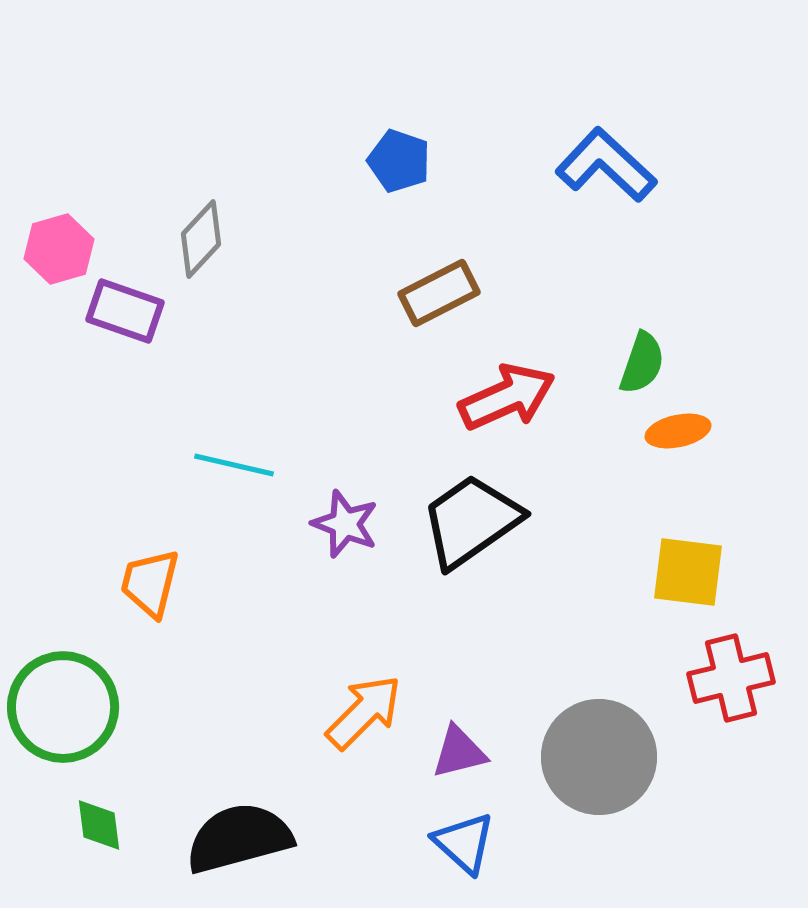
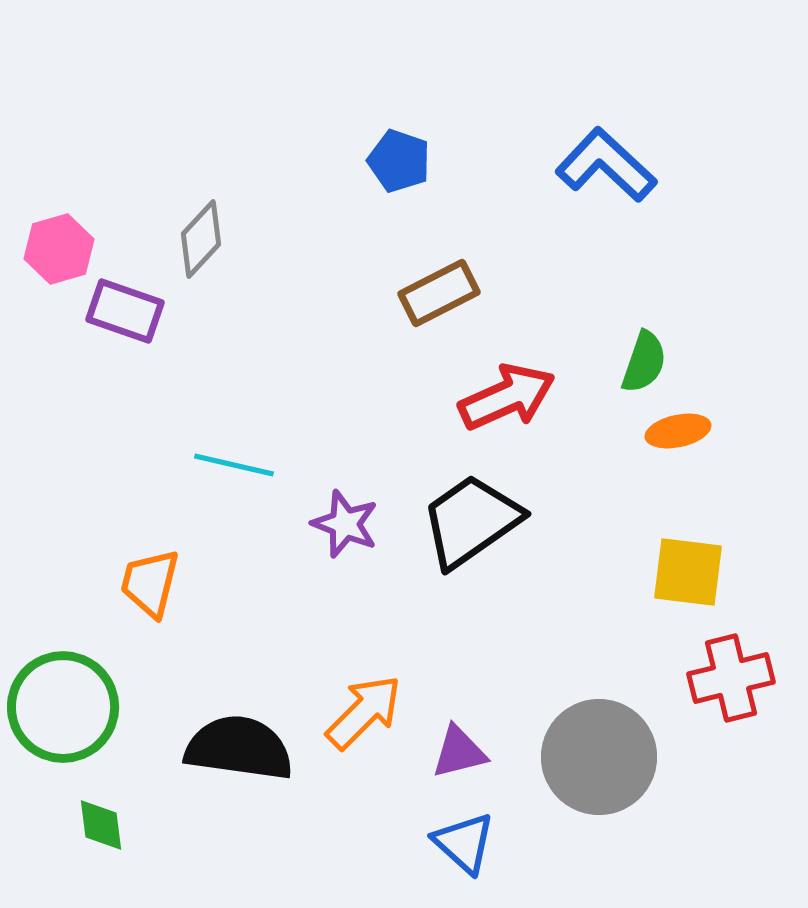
green semicircle: moved 2 px right, 1 px up
green diamond: moved 2 px right
black semicircle: moved 90 px up; rotated 23 degrees clockwise
